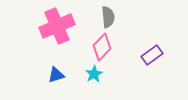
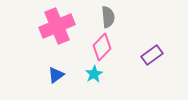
blue triangle: rotated 18 degrees counterclockwise
